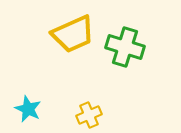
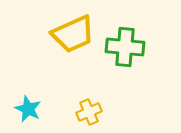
green cross: rotated 12 degrees counterclockwise
yellow cross: moved 3 px up
